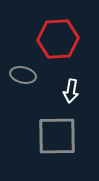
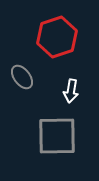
red hexagon: moved 1 px left, 2 px up; rotated 15 degrees counterclockwise
gray ellipse: moved 1 px left, 2 px down; rotated 40 degrees clockwise
